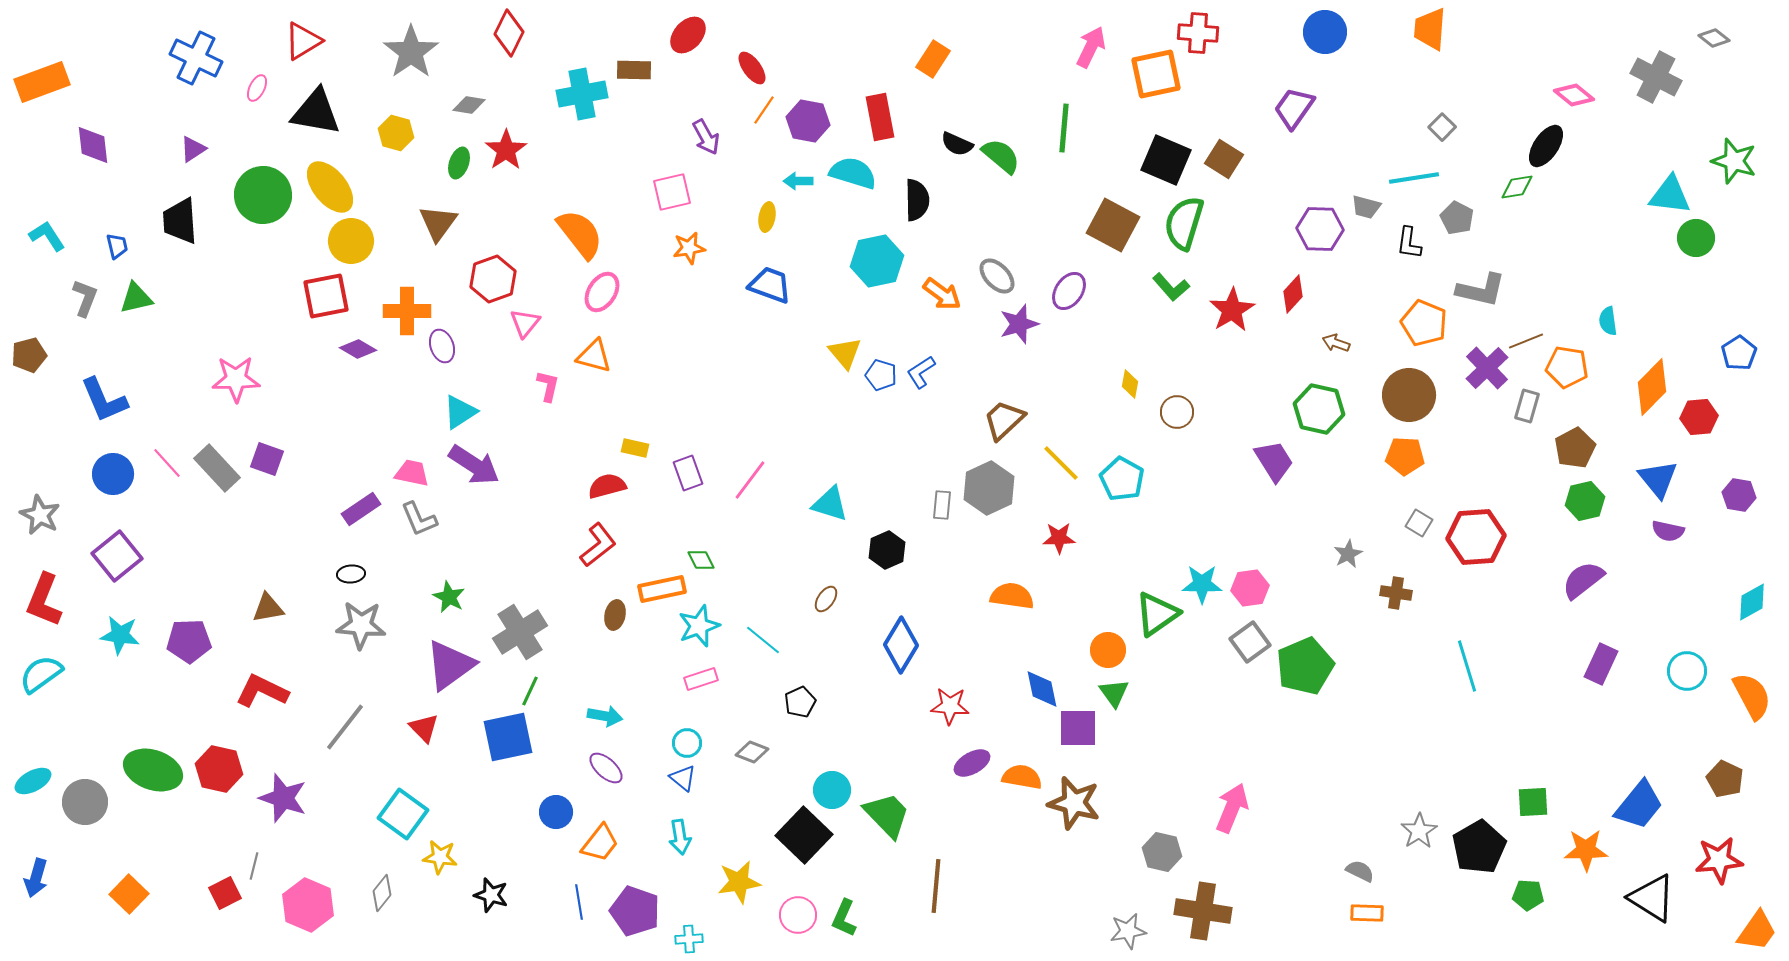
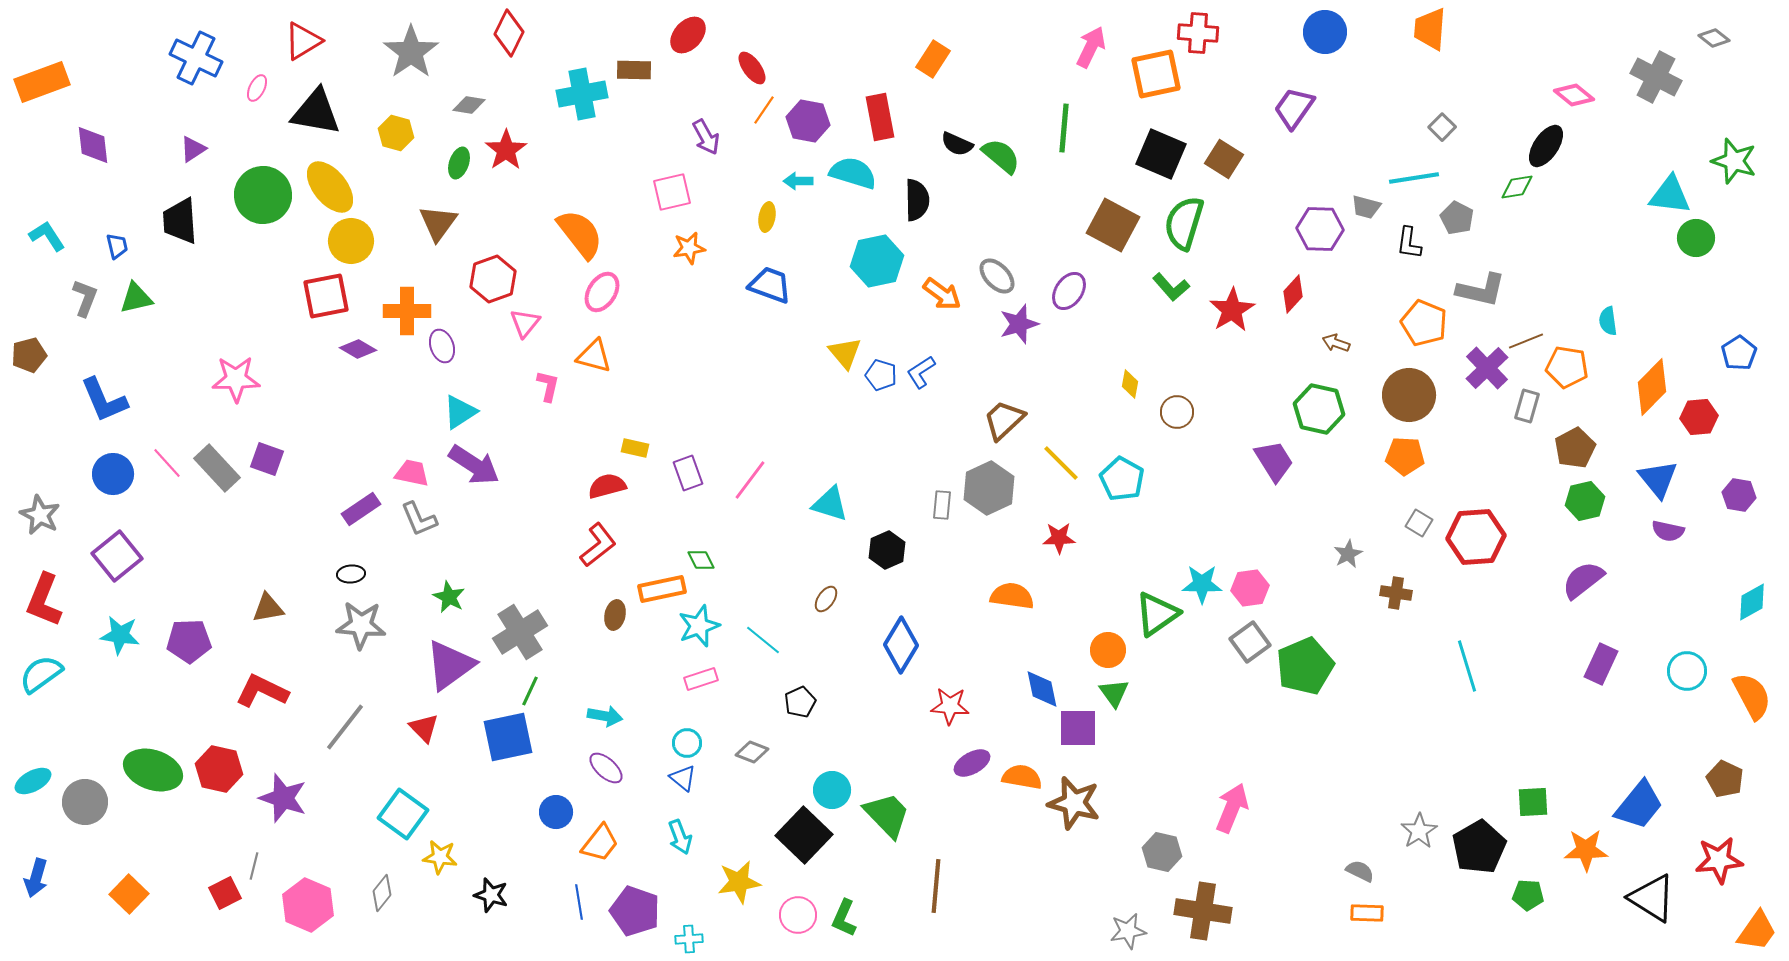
black square at (1166, 160): moved 5 px left, 6 px up
cyan arrow at (680, 837): rotated 12 degrees counterclockwise
